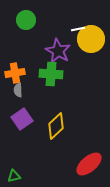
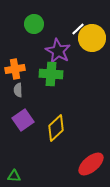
green circle: moved 8 px right, 4 px down
white line: rotated 32 degrees counterclockwise
yellow circle: moved 1 px right, 1 px up
orange cross: moved 4 px up
purple square: moved 1 px right, 1 px down
yellow diamond: moved 2 px down
red ellipse: moved 2 px right
green triangle: rotated 16 degrees clockwise
